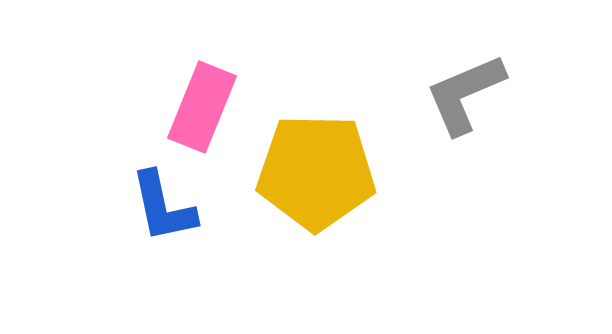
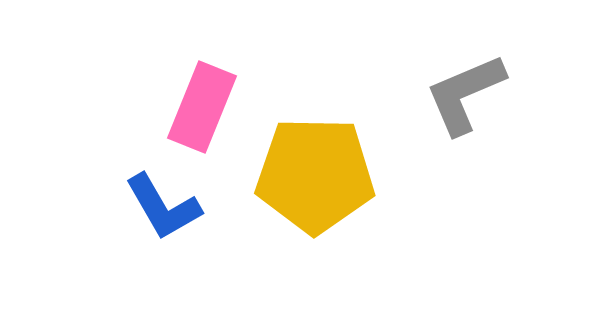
yellow pentagon: moved 1 px left, 3 px down
blue L-shape: rotated 18 degrees counterclockwise
